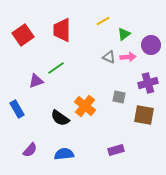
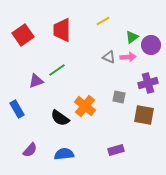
green triangle: moved 8 px right, 3 px down
green line: moved 1 px right, 2 px down
